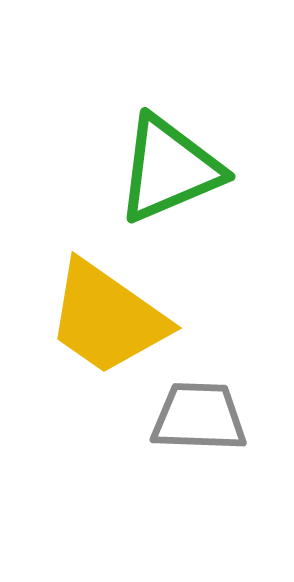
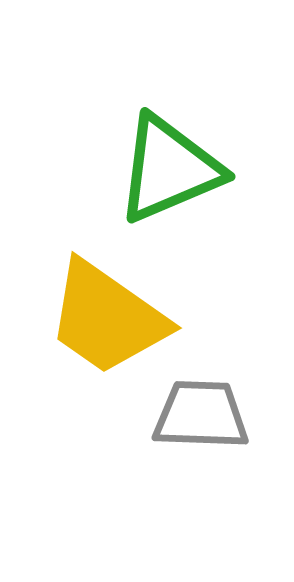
gray trapezoid: moved 2 px right, 2 px up
